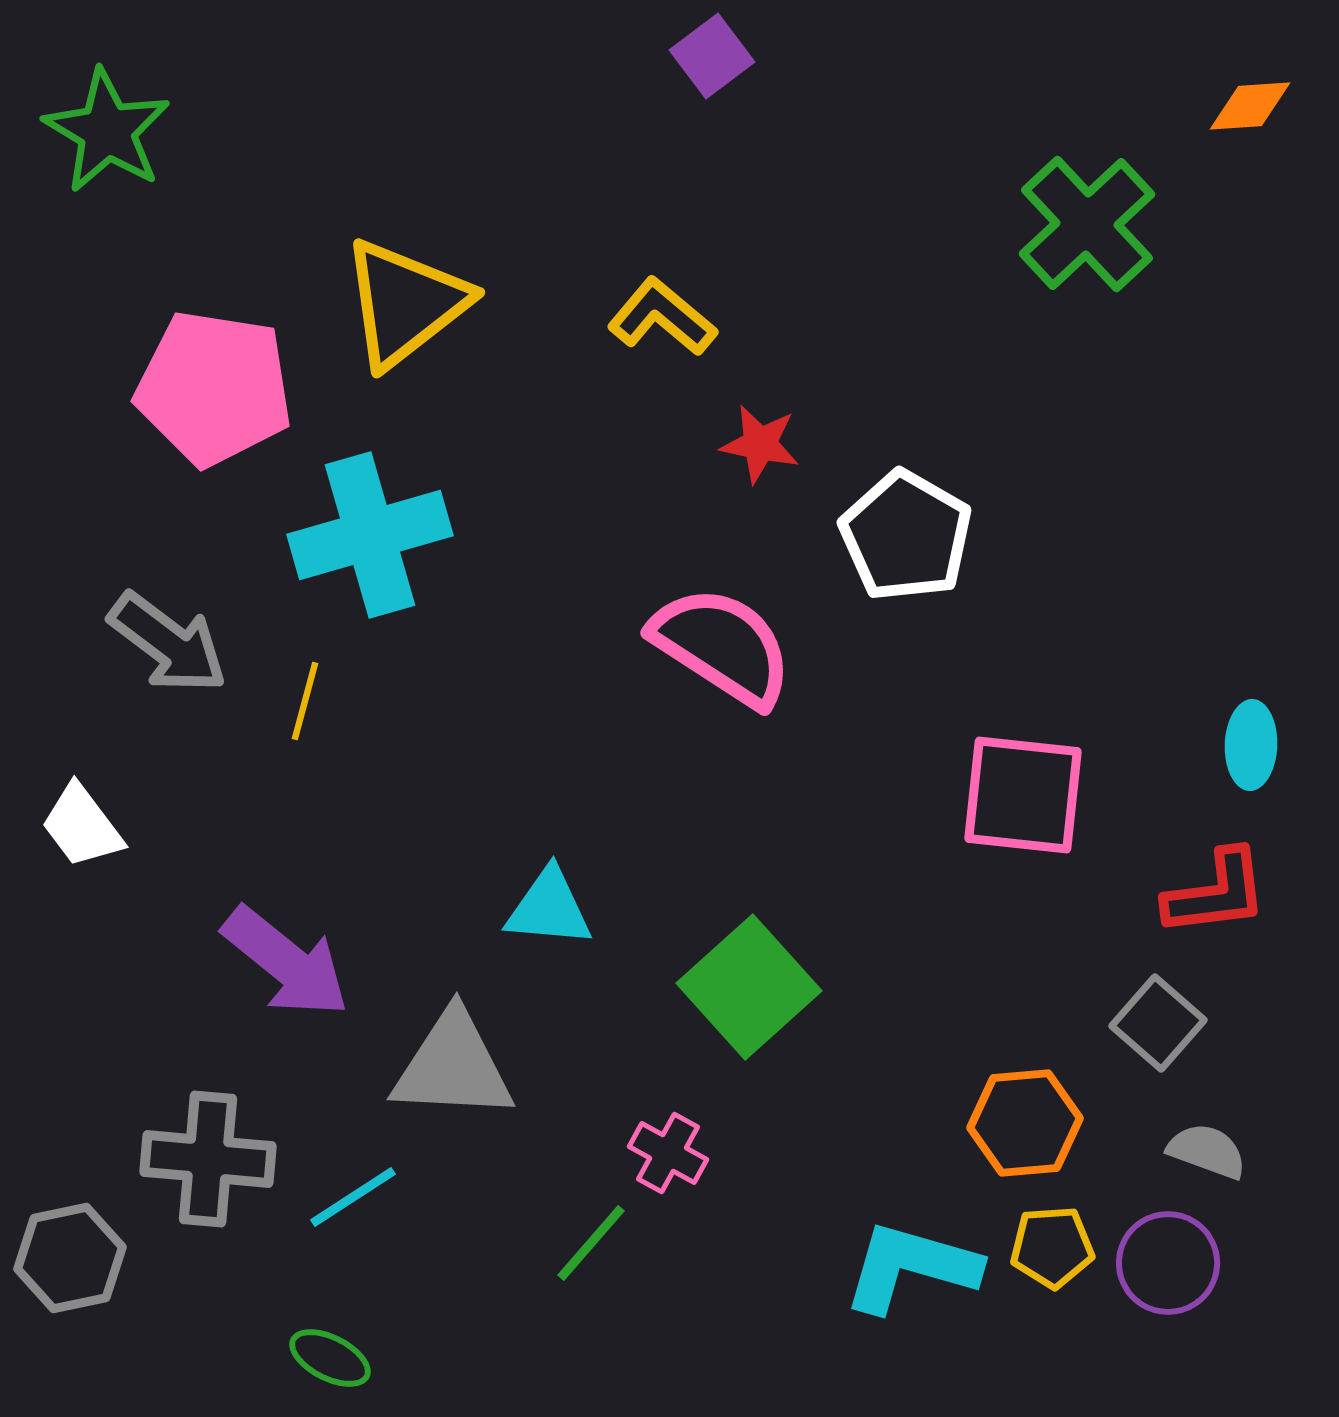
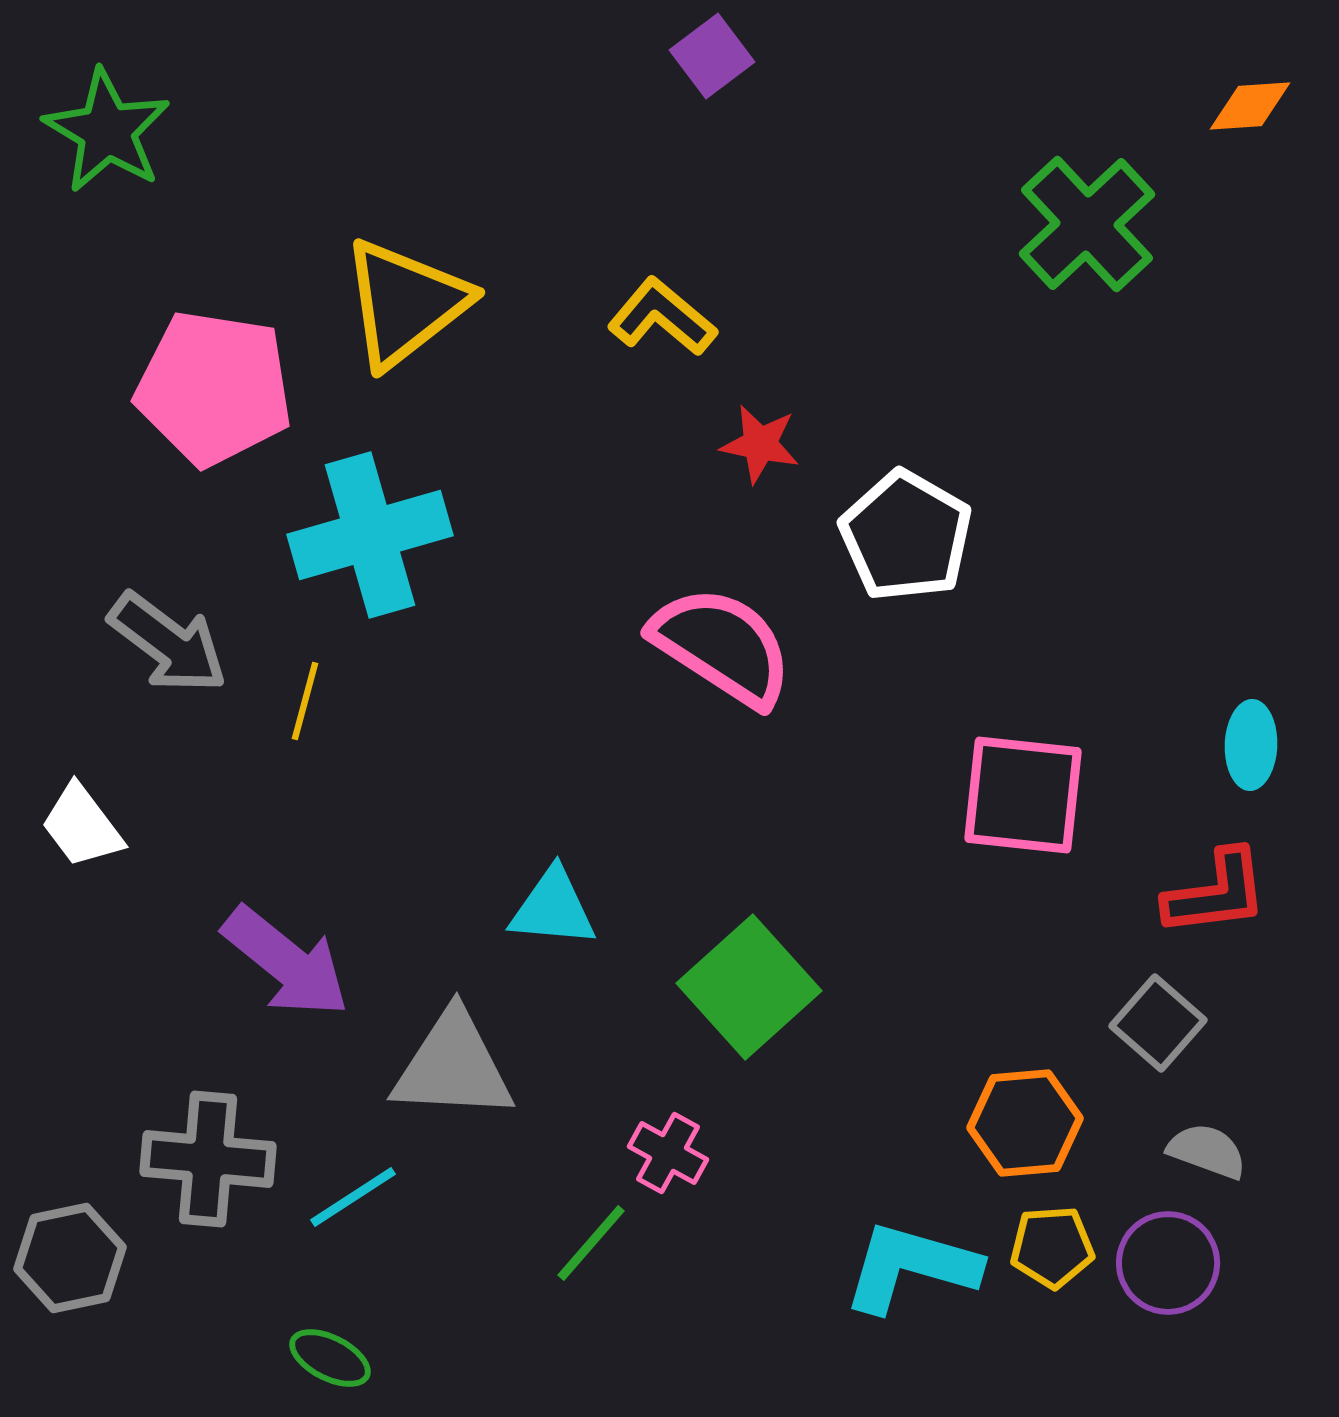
cyan triangle: moved 4 px right
